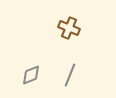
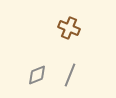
gray diamond: moved 6 px right
